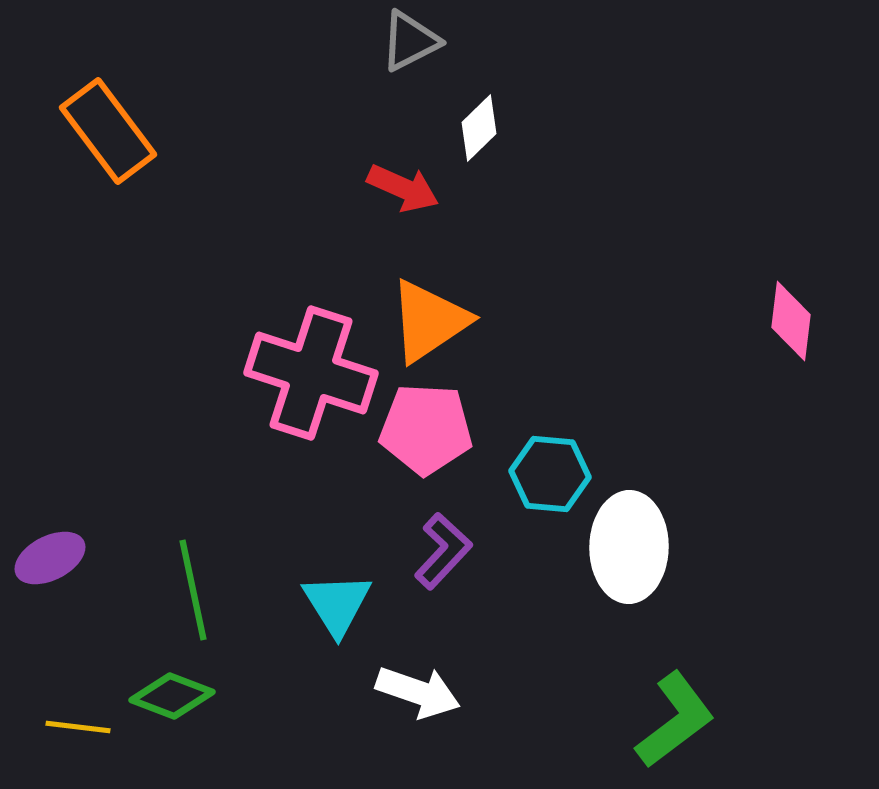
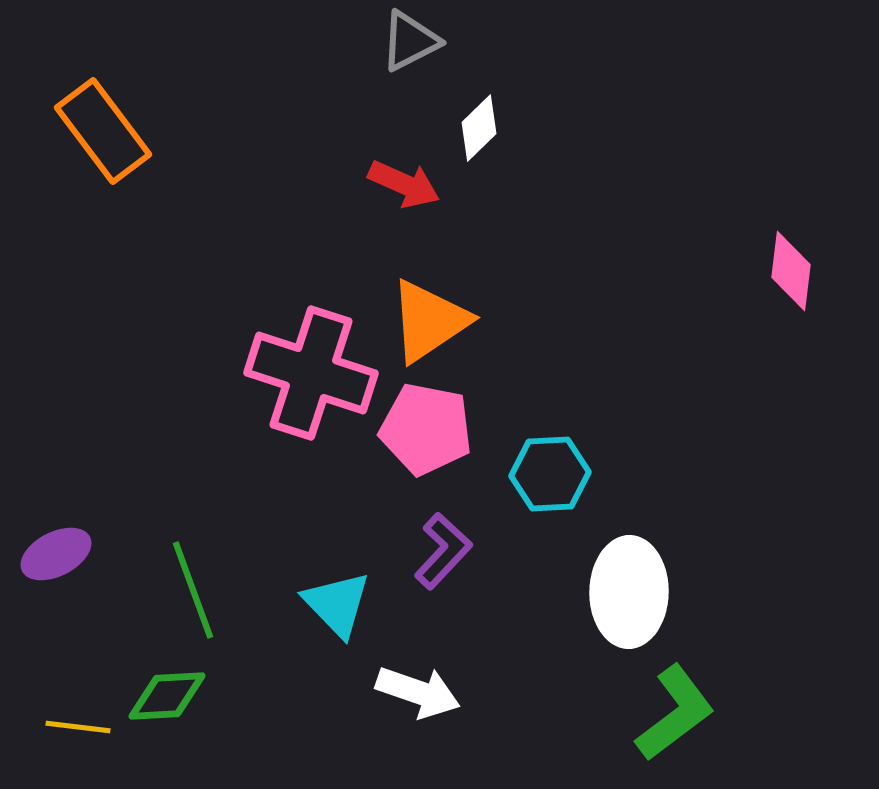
orange rectangle: moved 5 px left
red arrow: moved 1 px right, 4 px up
pink diamond: moved 50 px up
pink pentagon: rotated 8 degrees clockwise
cyan hexagon: rotated 8 degrees counterclockwise
white ellipse: moved 45 px down
purple ellipse: moved 6 px right, 4 px up
green line: rotated 8 degrees counterclockwise
cyan triangle: rotated 12 degrees counterclockwise
green diamond: moved 5 px left; rotated 24 degrees counterclockwise
green L-shape: moved 7 px up
